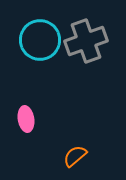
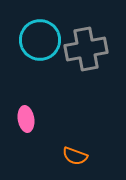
gray cross: moved 8 px down; rotated 9 degrees clockwise
orange semicircle: rotated 120 degrees counterclockwise
